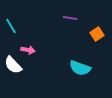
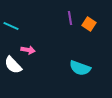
purple line: rotated 72 degrees clockwise
cyan line: rotated 35 degrees counterclockwise
orange square: moved 8 px left, 10 px up; rotated 24 degrees counterclockwise
